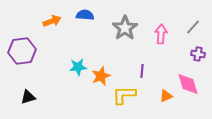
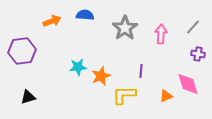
purple line: moved 1 px left
